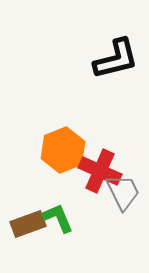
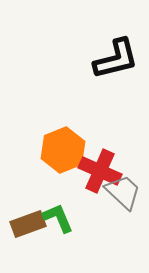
gray trapezoid: rotated 21 degrees counterclockwise
